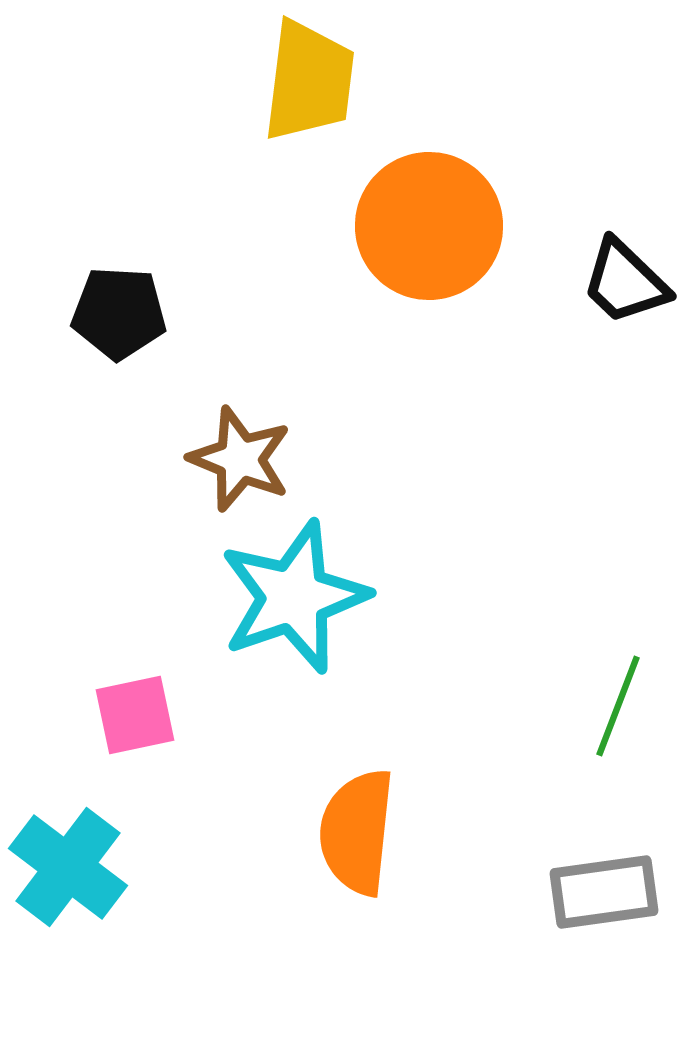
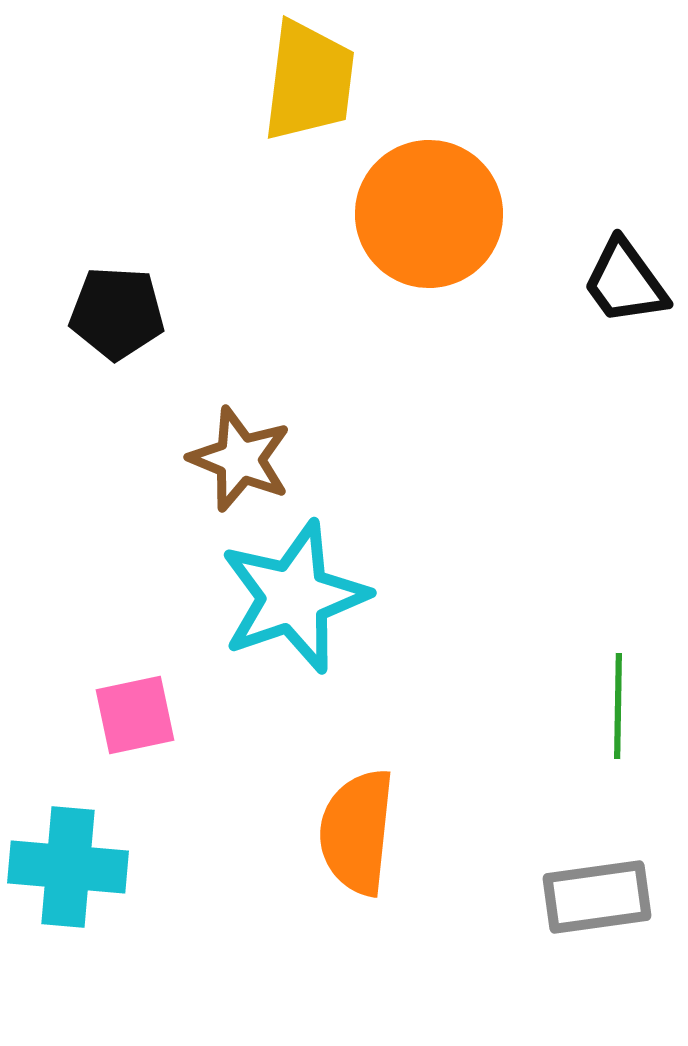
orange circle: moved 12 px up
black trapezoid: rotated 10 degrees clockwise
black pentagon: moved 2 px left
green line: rotated 20 degrees counterclockwise
cyan cross: rotated 32 degrees counterclockwise
gray rectangle: moved 7 px left, 5 px down
